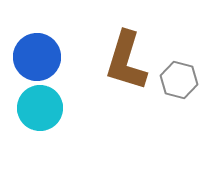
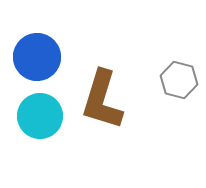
brown L-shape: moved 24 px left, 39 px down
cyan circle: moved 8 px down
